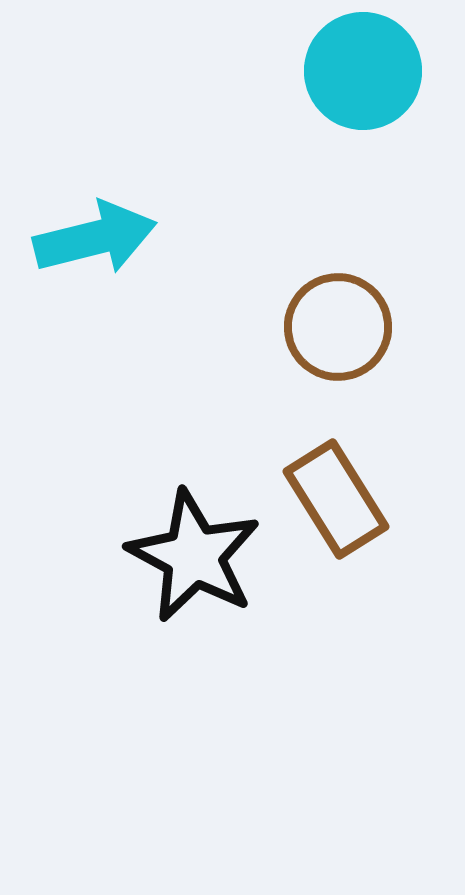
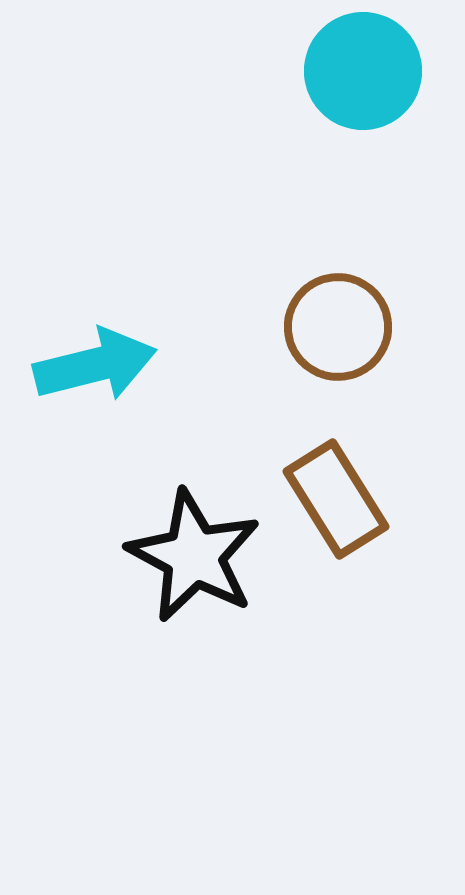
cyan arrow: moved 127 px down
